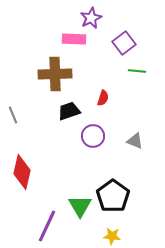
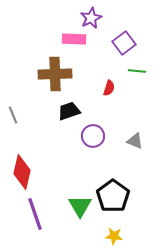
red semicircle: moved 6 px right, 10 px up
purple line: moved 12 px left, 12 px up; rotated 44 degrees counterclockwise
yellow star: moved 2 px right
